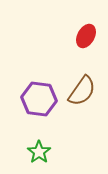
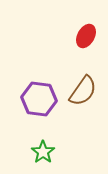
brown semicircle: moved 1 px right
green star: moved 4 px right
